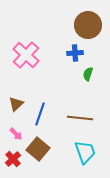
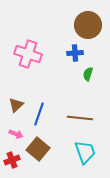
pink cross: moved 2 px right, 1 px up; rotated 24 degrees counterclockwise
brown triangle: moved 1 px down
blue line: moved 1 px left
pink arrow: rotated 24 degrees counterclockwise
red cross: moved 1 px left, 1 px down; rotated 21 degrees clockwise
